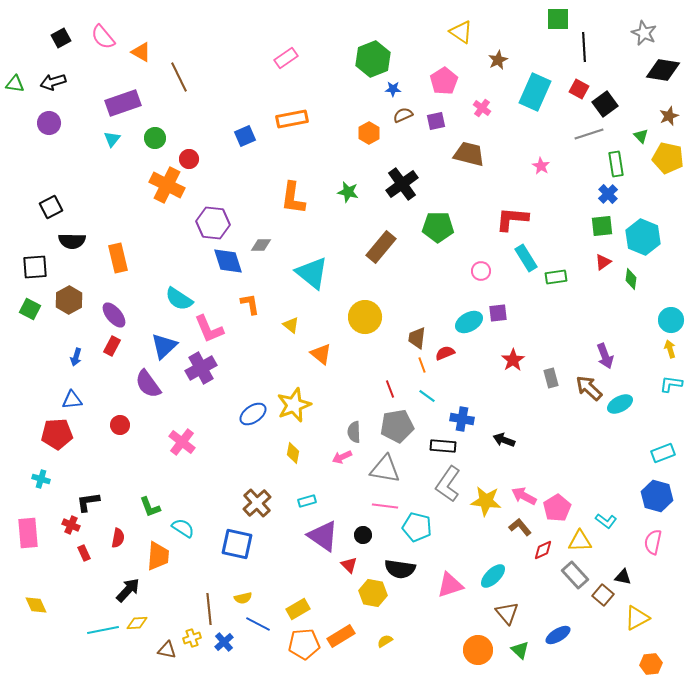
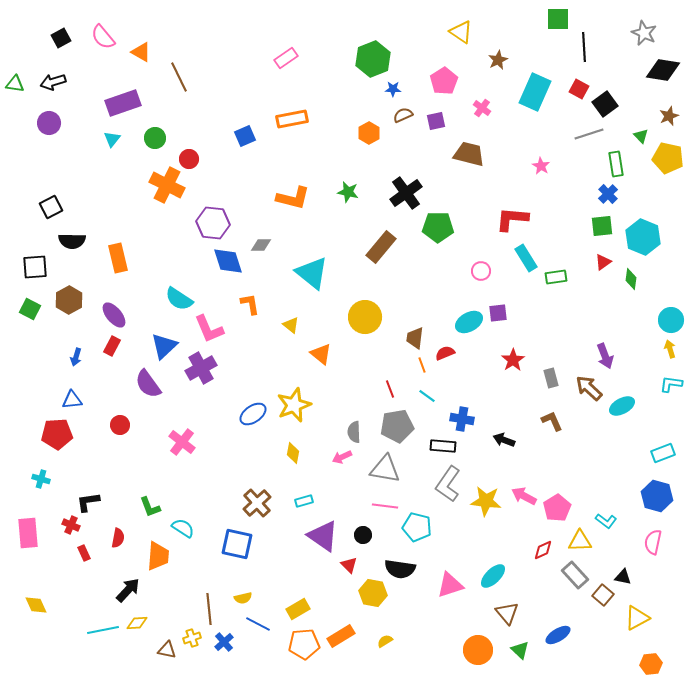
black cross at (402, 184): moved 4 px right, 9 px down
orange L-shape at (293, 198): rotated 84 degrees counterclockwise
brown trapezoid at (417, 338): moved 2 px left
cyan ellipse at (620, 404): moved 2 px right, 2 px down
cyan rectangle at (307, 501): moved 3 px left
brown L-shape at (520, 527): moved 32 px right, 106 px up; rotated 15 degrees clockwise
